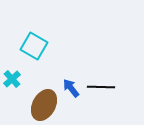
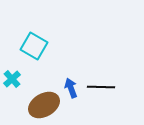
blue arrow: rotated 18 degrees clockwise
brown ellipse: rotated 32 degrees clockwise
